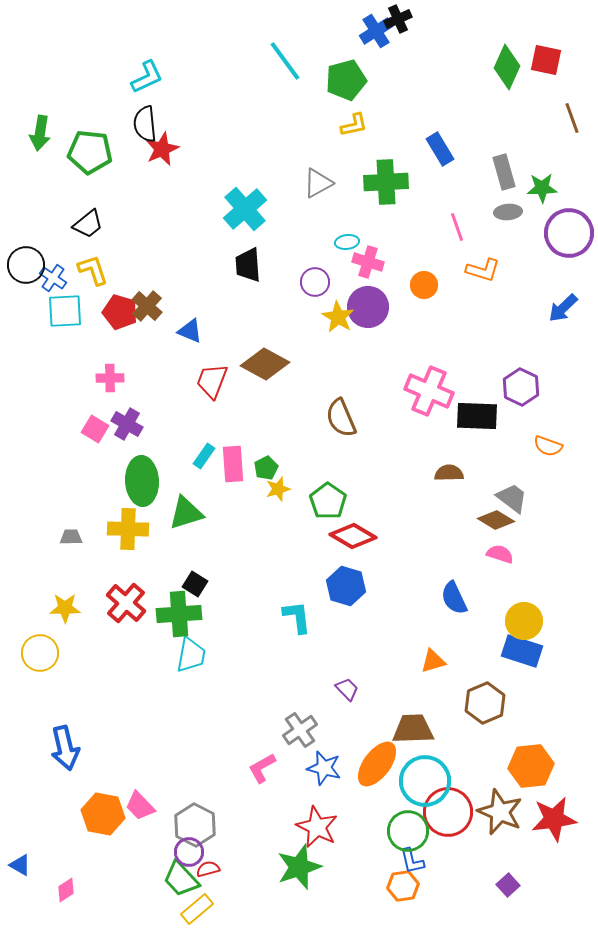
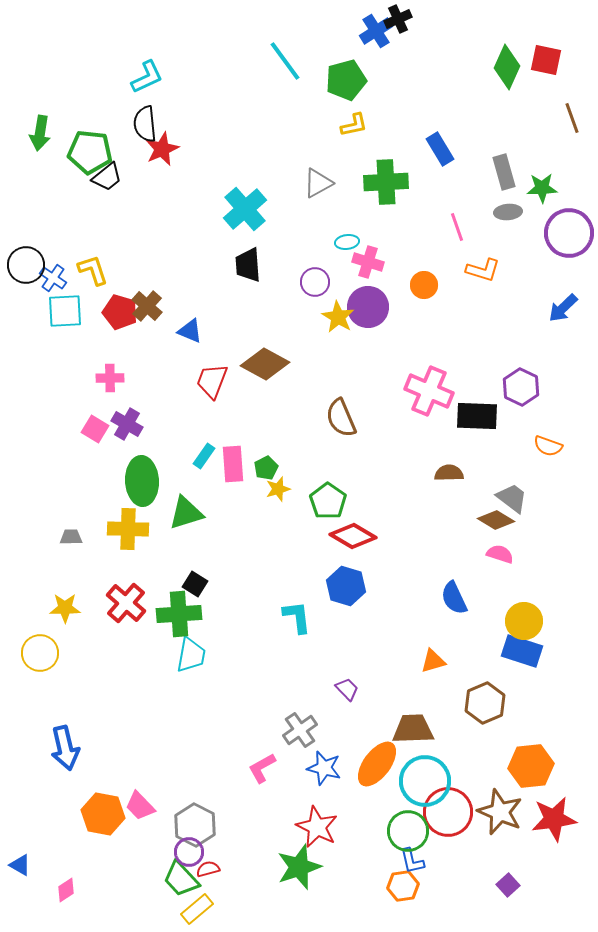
black trapezoid at (88, 224): moved 19 px right, 47 px up
